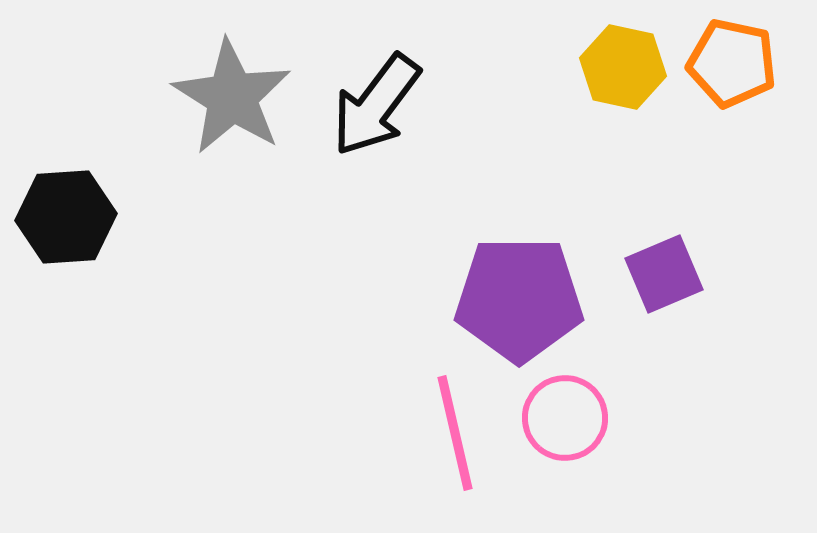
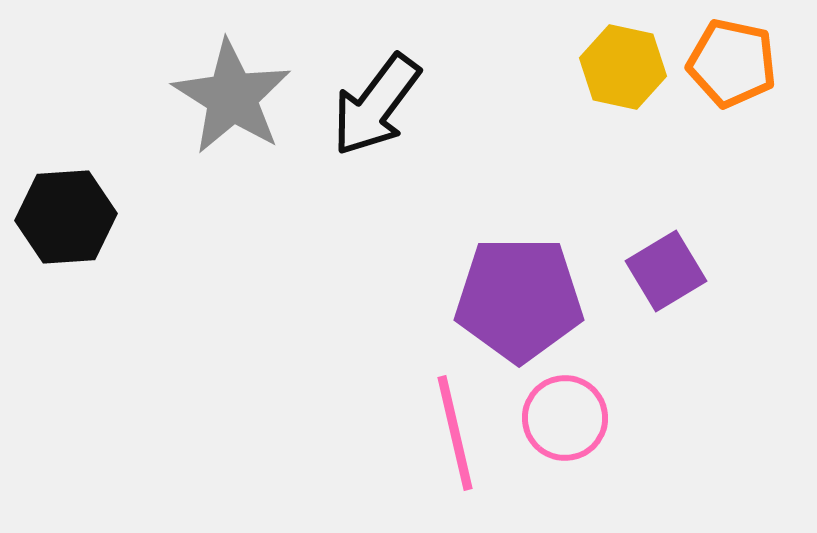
purple square: moved 2 px right, 3 px up; rotated 8 degrees counterclockwise
